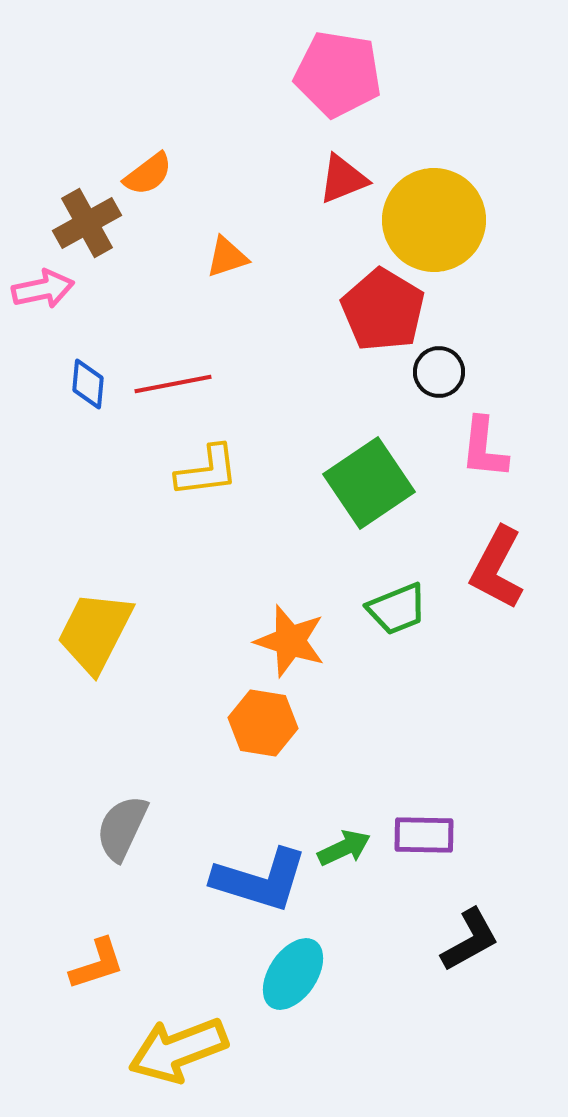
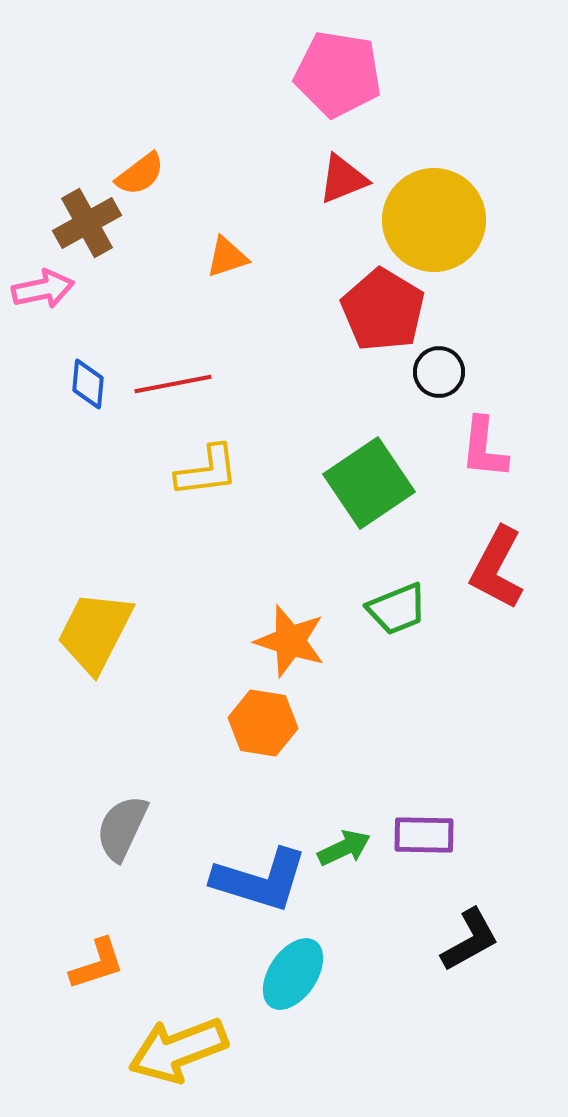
orange semicircle: moved 8 px left
